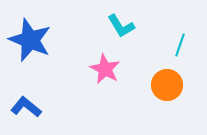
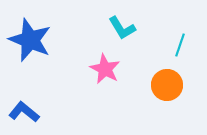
cyan L-shape: moved 1 px right, 2 px down
blue L-shape: moved 2 px left, 5 px down
